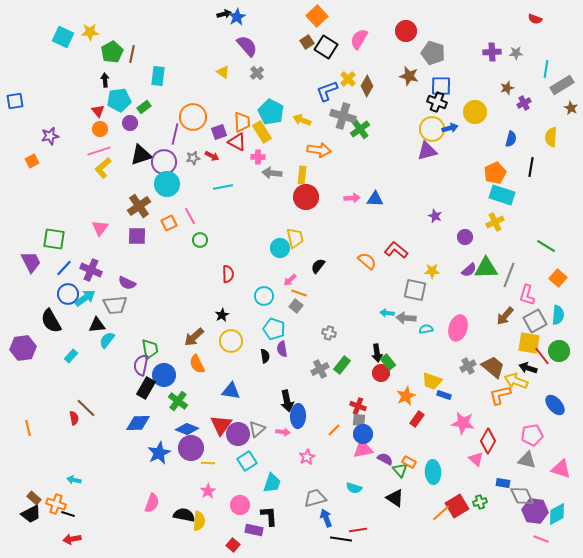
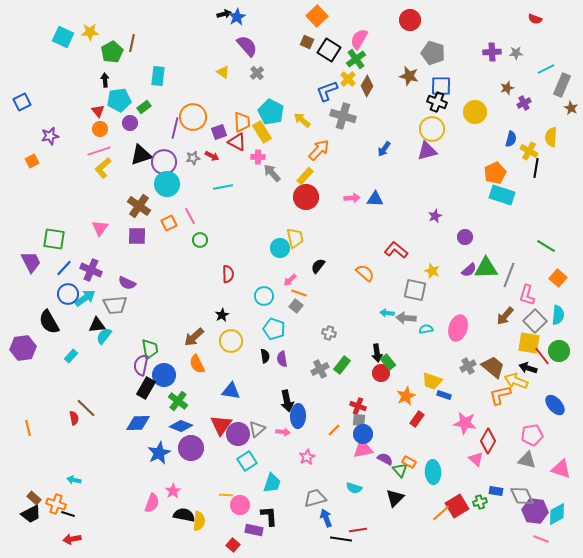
red circle at (406, 31): moved 4 px right, 11 px up
brown square at (307, 42): rotated 32 degrees counterclockwise
black square at (326, 47): moved 3 px right, 3 px down
brown line at (132, 54): moved 11 px up
cyan line at (546, 69): rotated 54 degrees clockwise
gray rectangle at (562, 85): rotated 35 degrees counterclockwise
blue square at (15, 101): moved 7 px right, 1 px down; rotated 18 degrees counterclockwise
yellow arrow at (302, 120): rotated 18 degrees clockwise
blue arrow at (450, 128): moved 66 px left, 21 px down; rotated 140 degrees clockwise
green cross at (360, 129): moved 4 px left, 70 px up
purple line at (175, 134): moved 6 px up
orange arrow at (319, 150): rotated 55 degrees counterclockwise
black line at (531, 167): moved 5 px right, 1 px down
gray arrow at (272, 173): rotated 42 degrees clockwise
yellow rectangle at (302, 175): moved 3 px right, 1 px down; rotated 36 degrees clockwise
brown cross at (139, 206): rotated 20 degrees counterclockwise
purple star at (435, 216): rotated 24 degrees clockwise
yellow cross at (495, 222): moved 34 px right, 71 px up; rotated 36 degrees counterclockwise
orange semicircle at (367, 261): moved 2 px left, 12 px down
yellow star at (432, 271): rotated 21 degrees clockwise
black semicircle at (51, 321): moved 2 px left, 1 px down
gray square at (535, 321): rotated 15 degrees counterclockwise
cyan semicircle at (107, 340): moved 3 px left, 4 px up
purple semicircle at (282, 349): moved 10 px down
pink star at (463, 423): moved 2 px right
blue diamond at (187, 429): moved 6 px left, 3 px up
yellow line at (208, 463): moved 18 px right, 32 px down
blue rectangle at (503, 483): moved 7 px left, 8 px down
pink star at (208, 491): moved 35 px left
black triangle at (395, 498): rotated 42 degrees clockwise
